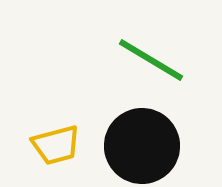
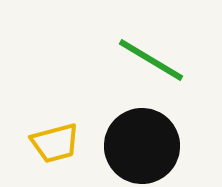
yellow trapezoid: moved 1 px left, 2 px up
